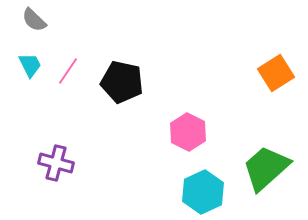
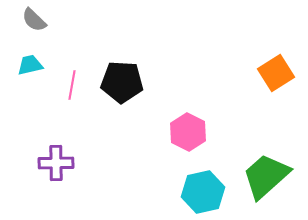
cyan trapezoid: rotated 76 degrees counterclockwise
pink line: moved 4 px right, 14 px down; rotated 24 degrees counterclockwise
black pentagon: rotated 9 degrees counterclockwise
purple cross: rotated 16 degrees counterclockwise
green trapezoid: moved 8 px down
cyan hexagon: rotated 12 degrees clockwise
